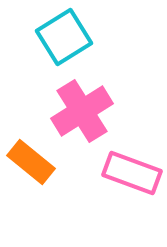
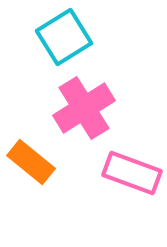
pink cross: moved 2 px right, 3 px up
